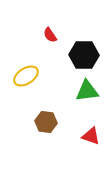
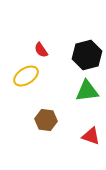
red semicircle: moved 9 px left, 15 px down
black hexagon: moved 3 px right; rotated 16 degrees counterclockwise
brown hexagon: moved 2 px up
